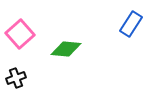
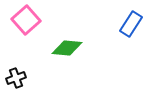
pink square: moved 6 px right, 14 px up
green diamond: moved 1 px right, 1 px up
